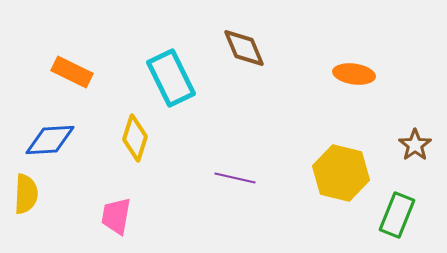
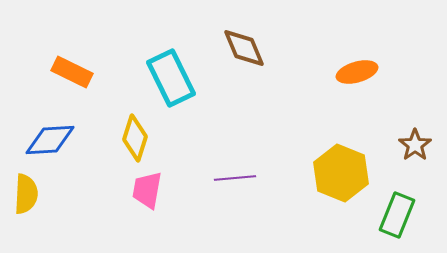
orange ellipse: moved 3 px right, 2 px up; rotated 24 degrees counterclockwise
yellow hexagon: rotated 8 degrees clockwise
purple line: rotated 18 degrees counterclockwise
pink trapezoid: moved 31 px right, 26 px up
